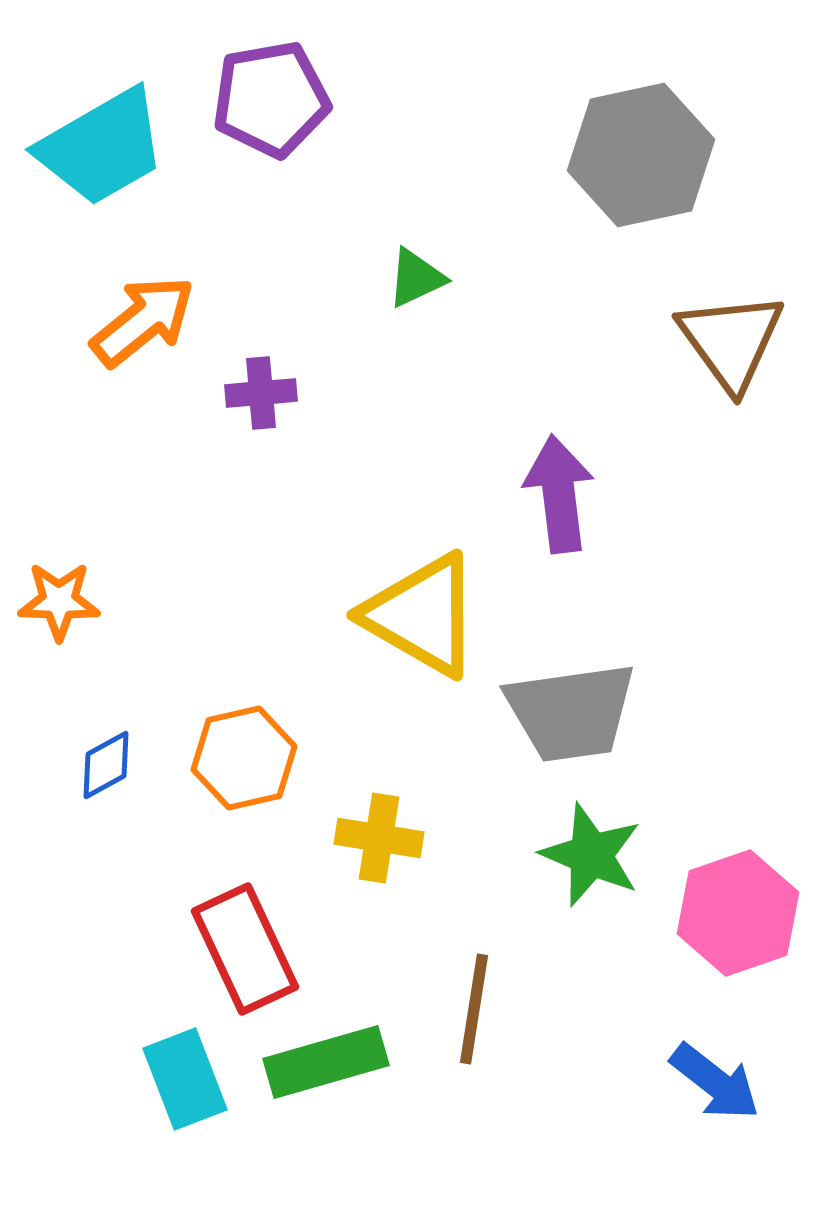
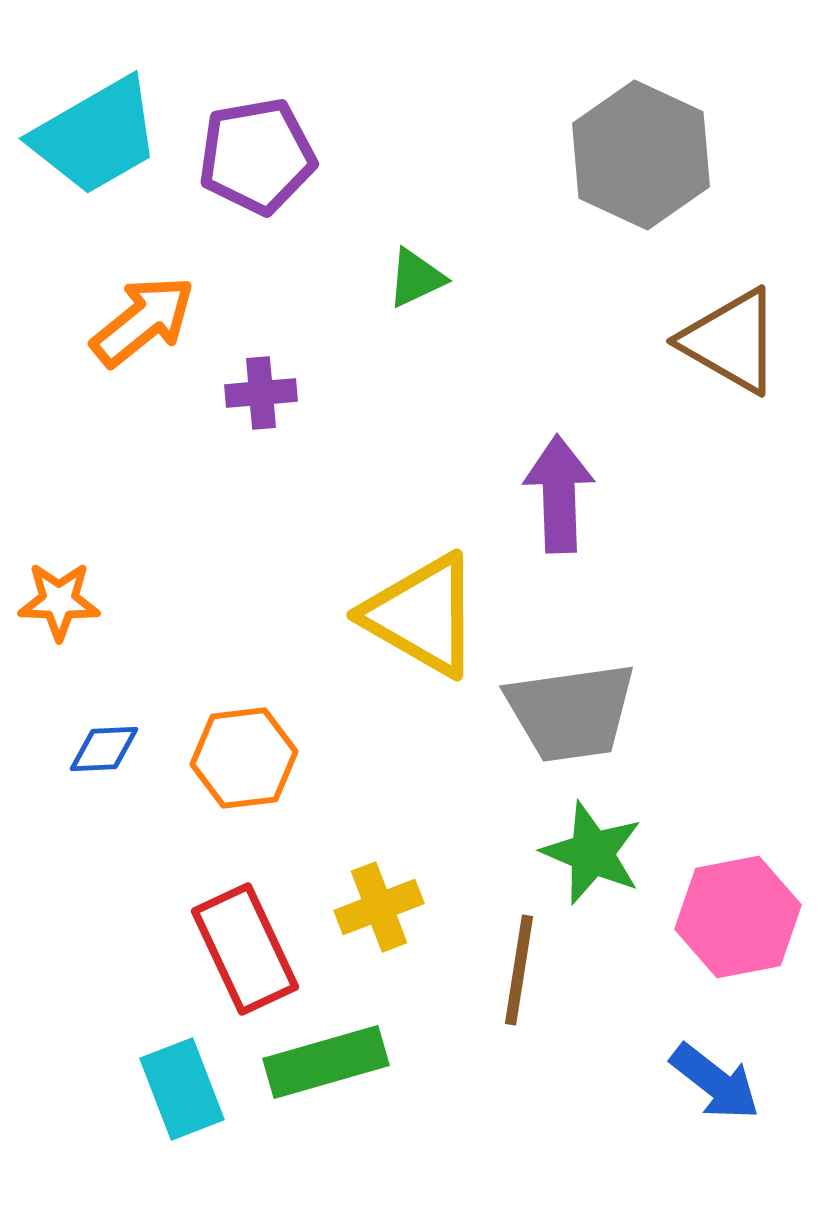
purple pentagon: moved 14 px left, 57 px down
cyan trapezoid: moved 6 px left, 11 px up
gray hexagon: rotated 23 degrees counterclockwise
brown triangle: rotated 24 degrees counterclockwise
purple arrow: rotated 5 degrees clockwise
orange hexagon: rotated 6 degrees clockwise
blue diamond: moved 2 px left, 16 px up; rotated 26 degrees clockwise
yellow cross: moved 69 px down; rotated 30 degrees counterclockwise
green star: moved 1 px right, 2 px up
pink hexagon: moved 4 px down; rotated 8 degrees clockwise
brown line: moved 45 px right, 39 px up
cyan rectangle: moved 3 px left, 10 px down
